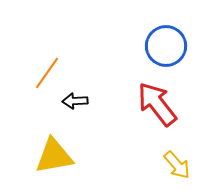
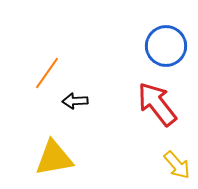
yellow triangle: moved 2 px down
